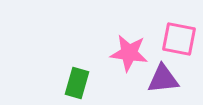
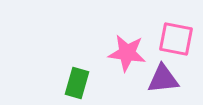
pink square: moved 3 px left
pink star: moved 2 px left
